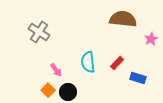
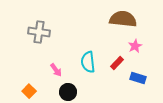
gray cross: rotated 25 degrees counterclockwise
pink star: moved 16 px left, 7 px down
orange square: moved 19 px left, 1 px down
